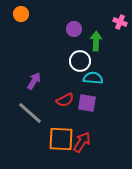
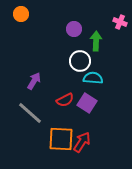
purple square: rotated 24 degrees clockwise
